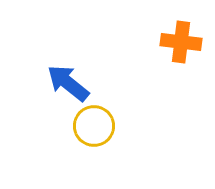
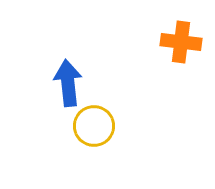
blue arrow: rotated 45 degrees clockwise
